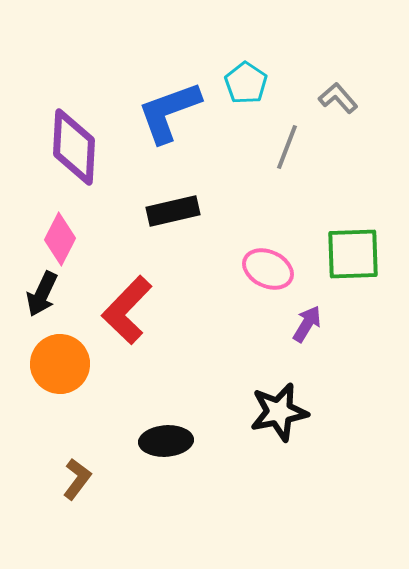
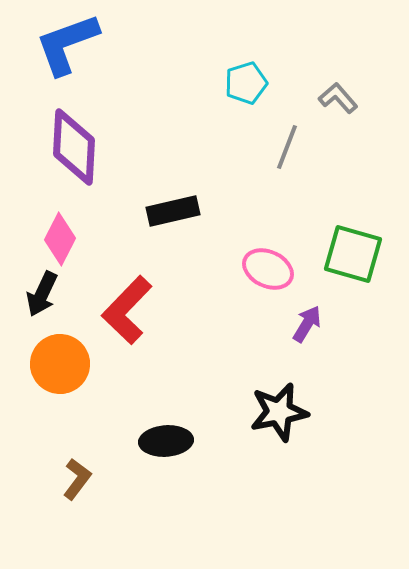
cyan pentagon: rotated 21 degrees clockwise
blue L-shape: moved 102 px left, 68 px up
green square: rotated 18 degrees clockwise
